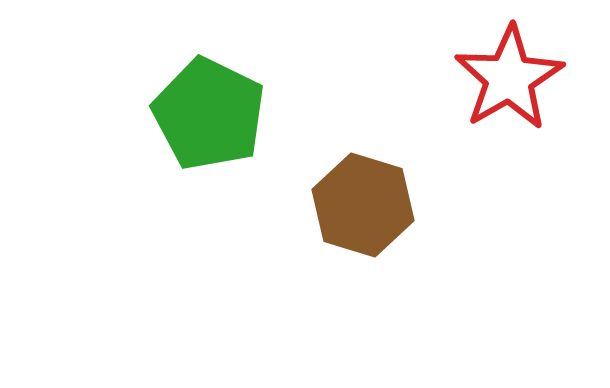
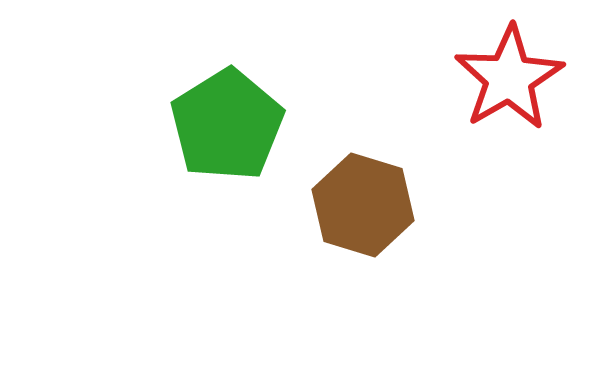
green pentagon: moved 18 px right, 11 px down; rotated 14 degrees clockwise
